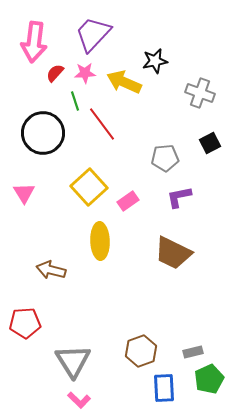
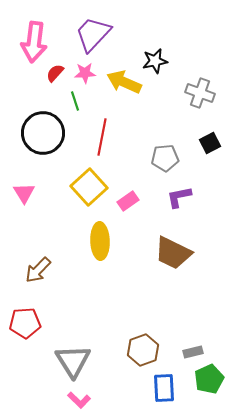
red line: moved 13 px down; rotated 48 degrees clockwise
brown arrow: moved 13 px left; rotated 60 degrees counterclockwise
brown hexagon: moved 2 px right, 1 px up
